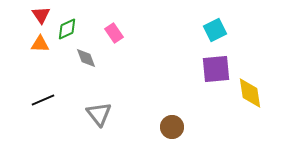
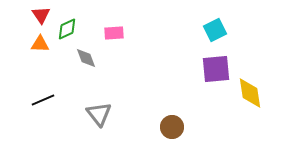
pink rectangle: rotated 60 degrees counterclockwise
